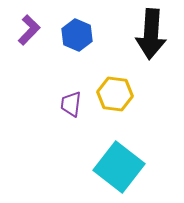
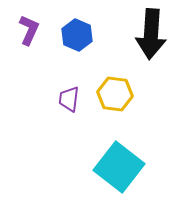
purple L-shape: rotated 20 degrees counterclockwise
purple trapezoid: moved 2 px left, 5 px up
